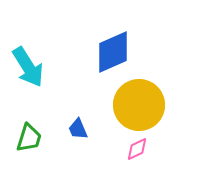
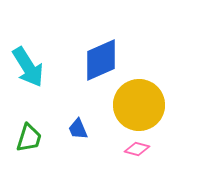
blue diamond: moved 12 px left, 8 px down
pink diamond: rotated 40 degrees clockwise
